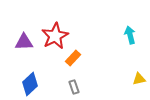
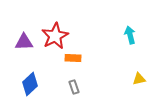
orange rectangle: rotated 49 degrees clockwise
